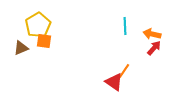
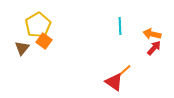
cyan line: moved 5 px left
orange square: rotated 28 degrees clockwise
brown triangle: moved 1 px right; rotated 28 degrees counterclockwise
orange line: rotated 14 degrees clockwise
